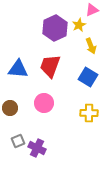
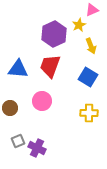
purple hexagon: moved 1 px left, 6 px down
pink circle: moved 2 px left, 2 px up
